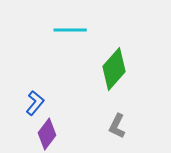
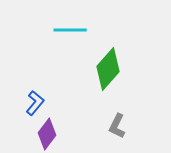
green diamond: moved 6 px left
